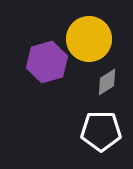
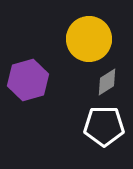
purple hexagon: moved 19 px left, 18 px down
white pentagon: moved 3 px right, 5 px up
